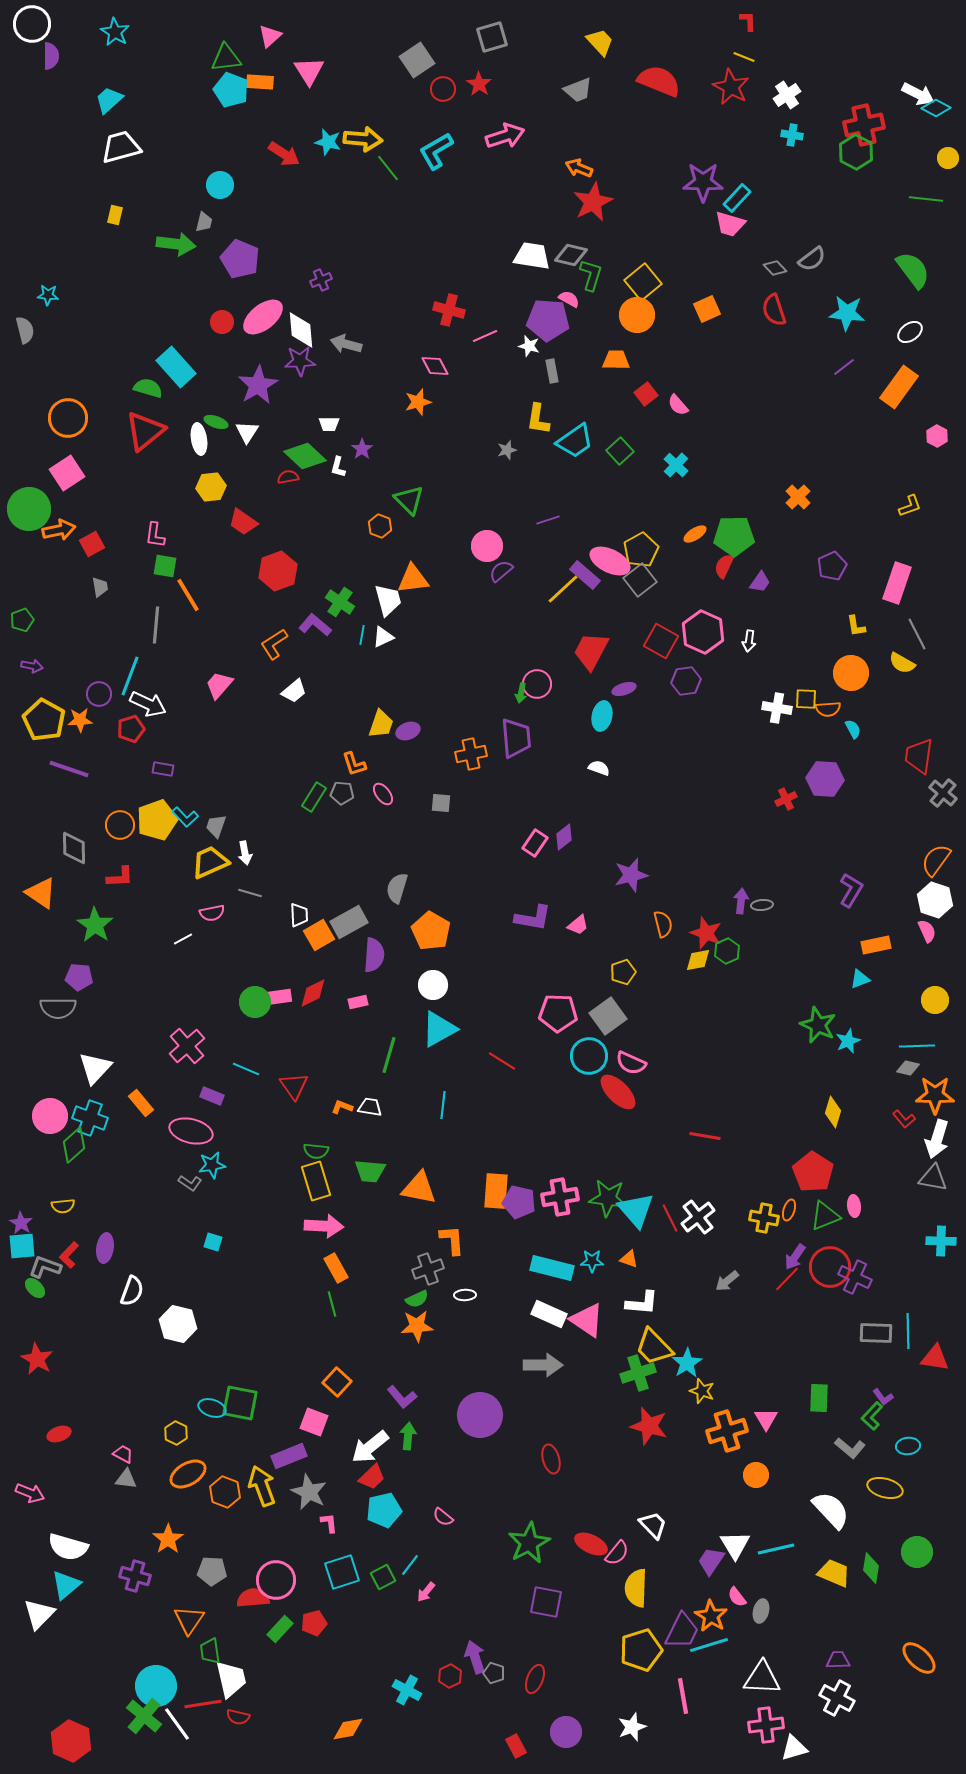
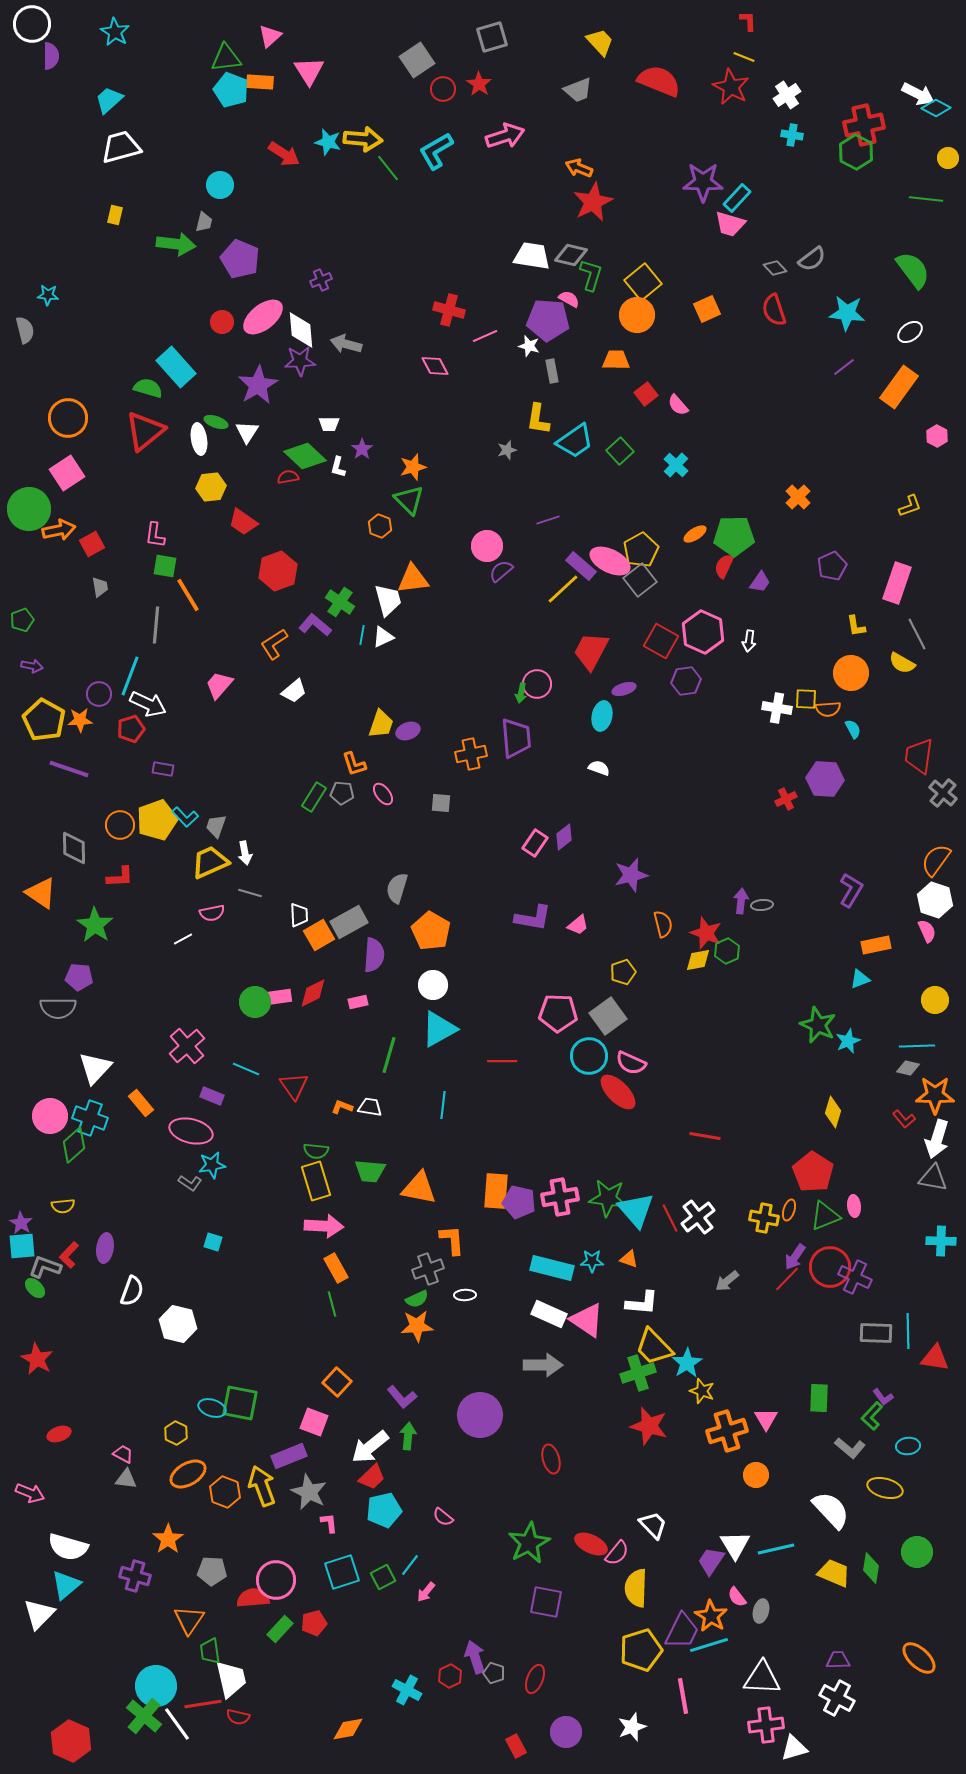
orange star at (418, 402): moved 5 px left, 65 px down
purple rectangle at (585, 575): moved 4 px left, 9 px up
red line at (502, 1061): rotated 32 degrees counterclockwise
